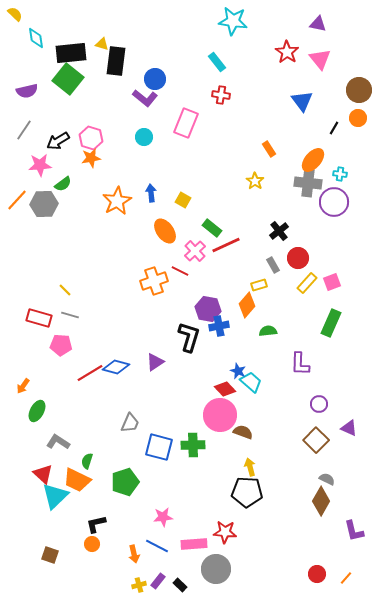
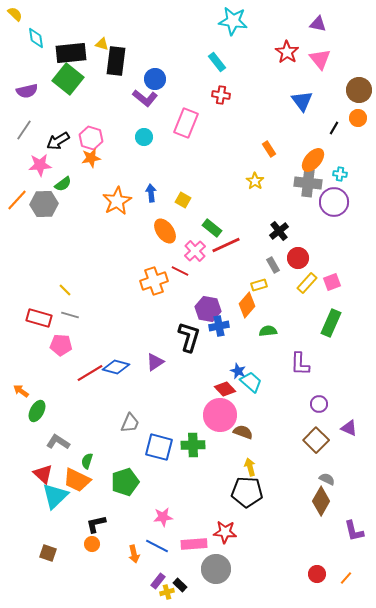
orange arrow at (23, 386): moved 2 px left, 5 px down; rotated 91 degrees clockwise
brown square at (50, 555): moved 2 px left, 2 px up
yellow cross at (139, 585): moved 28 px right, 7 px down
